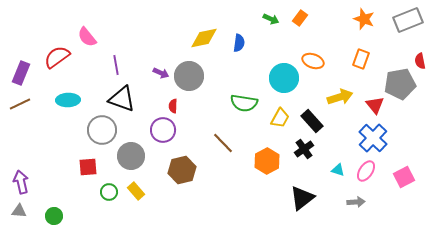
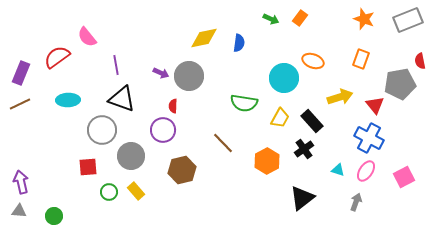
blue cross at (373, 138): moved 4 px left; rotated 16 degrees counterclockwise
gray arrow at (356, 202): rotated 66 degrees counterclockwise
